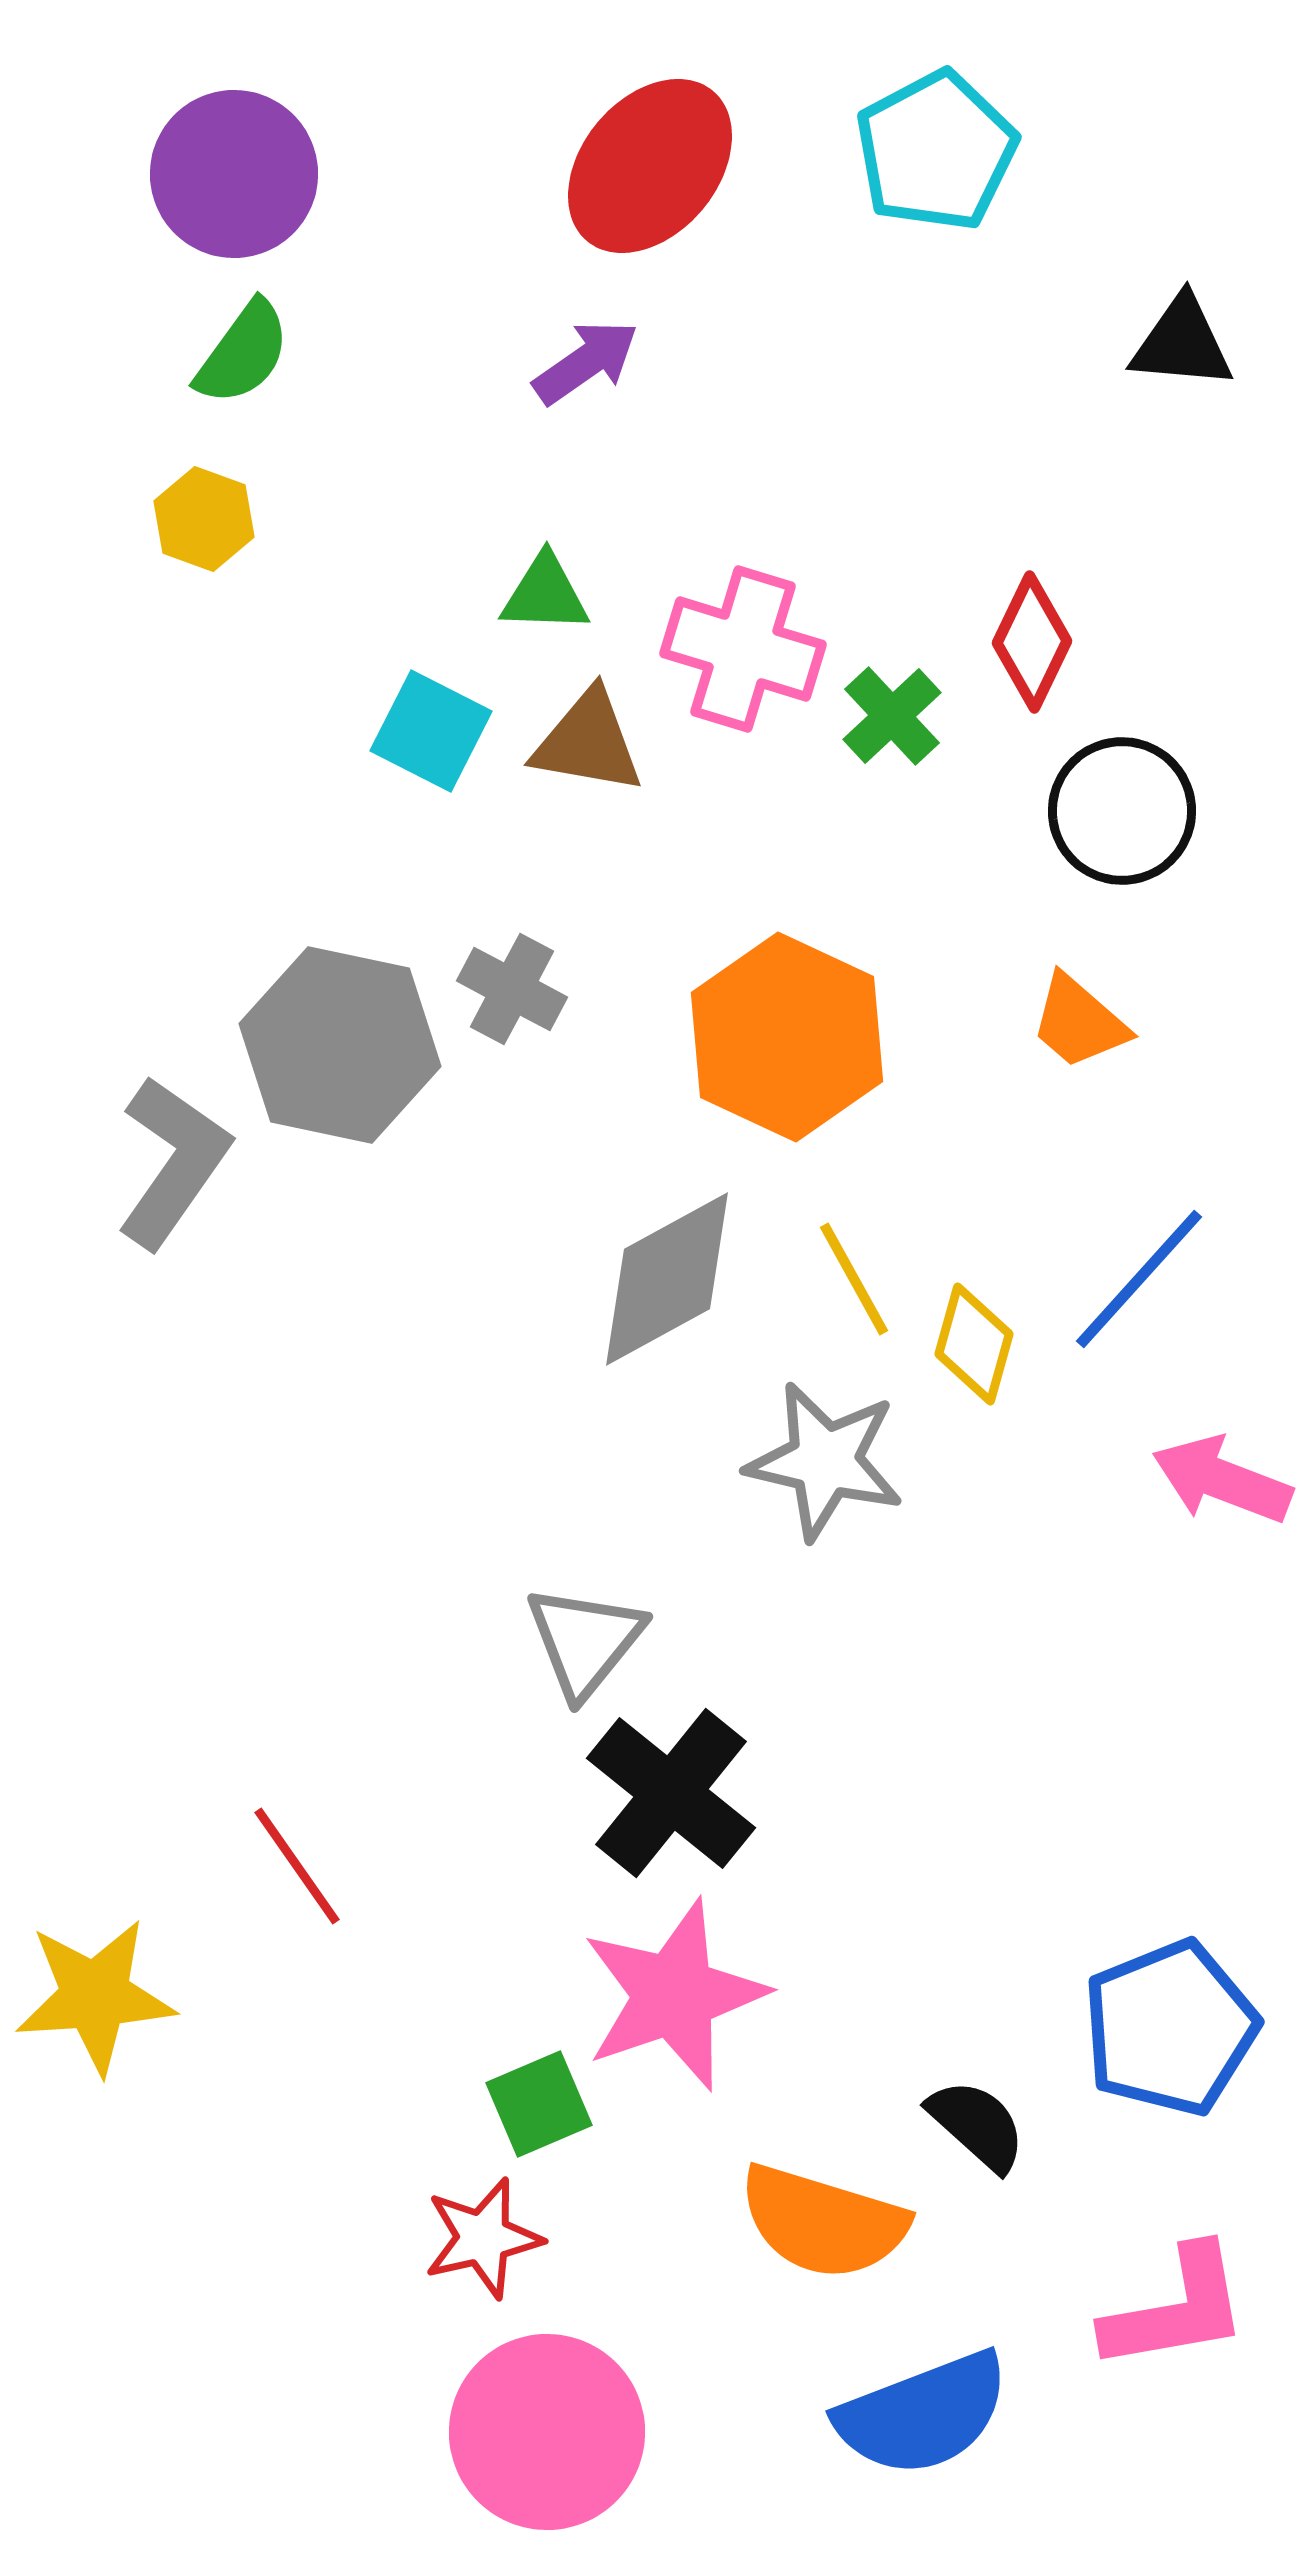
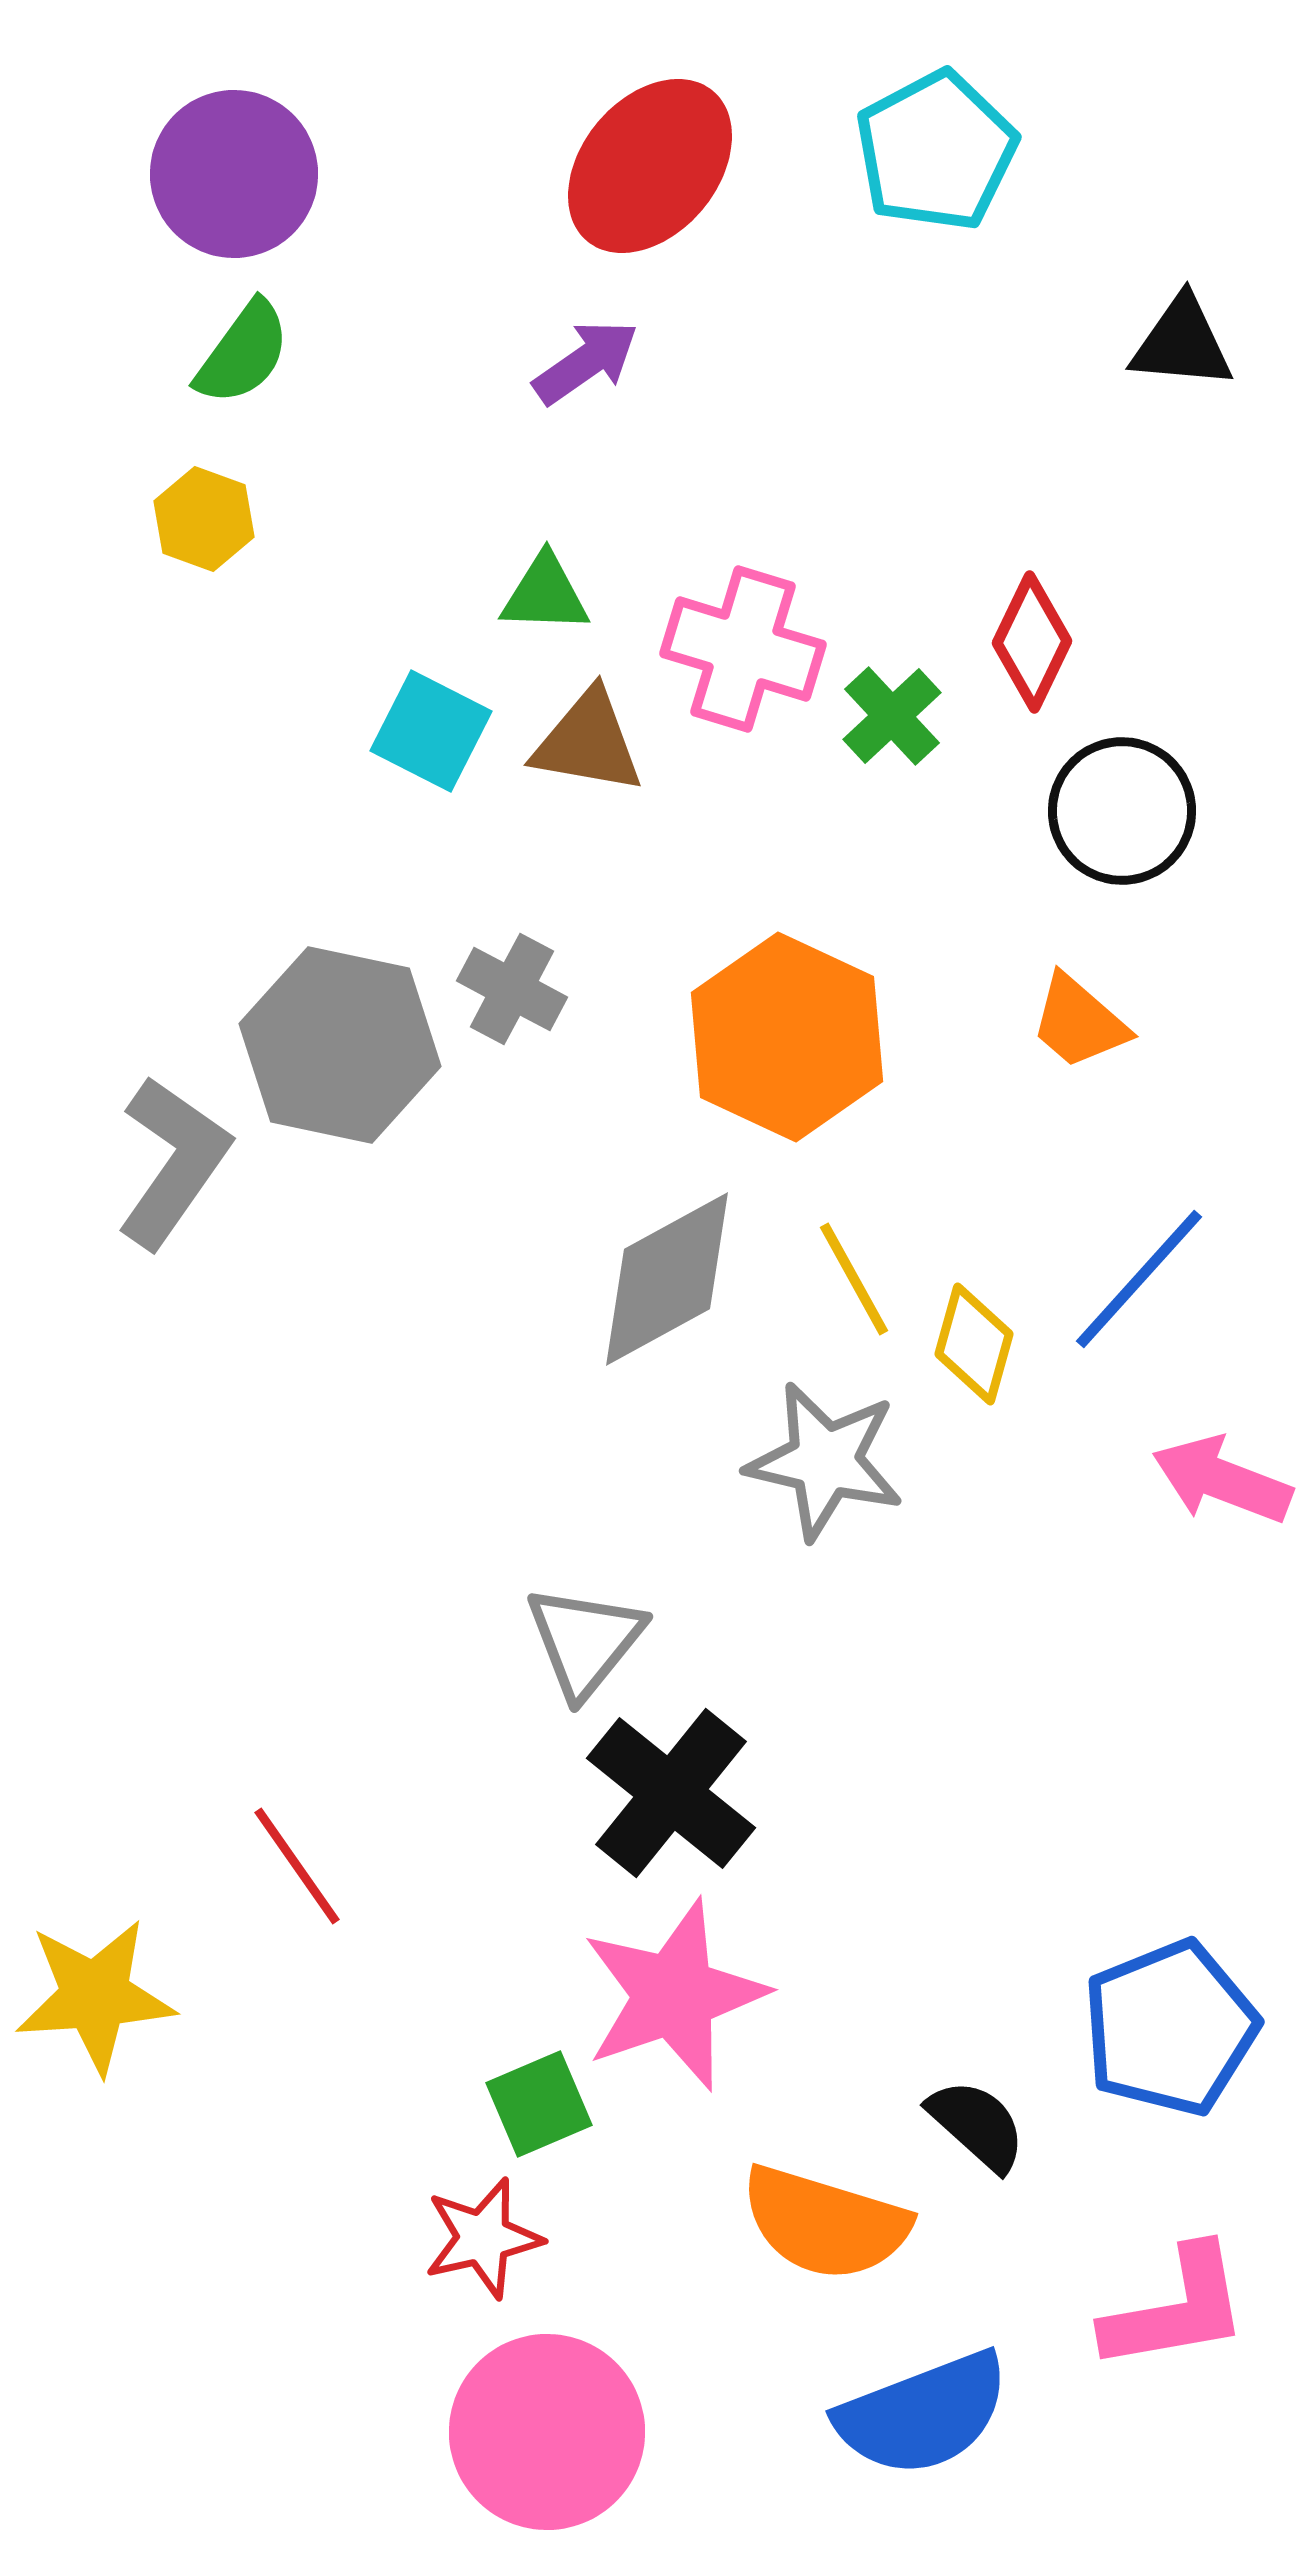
orange semicircle: moved 2 px right, 1 px down
